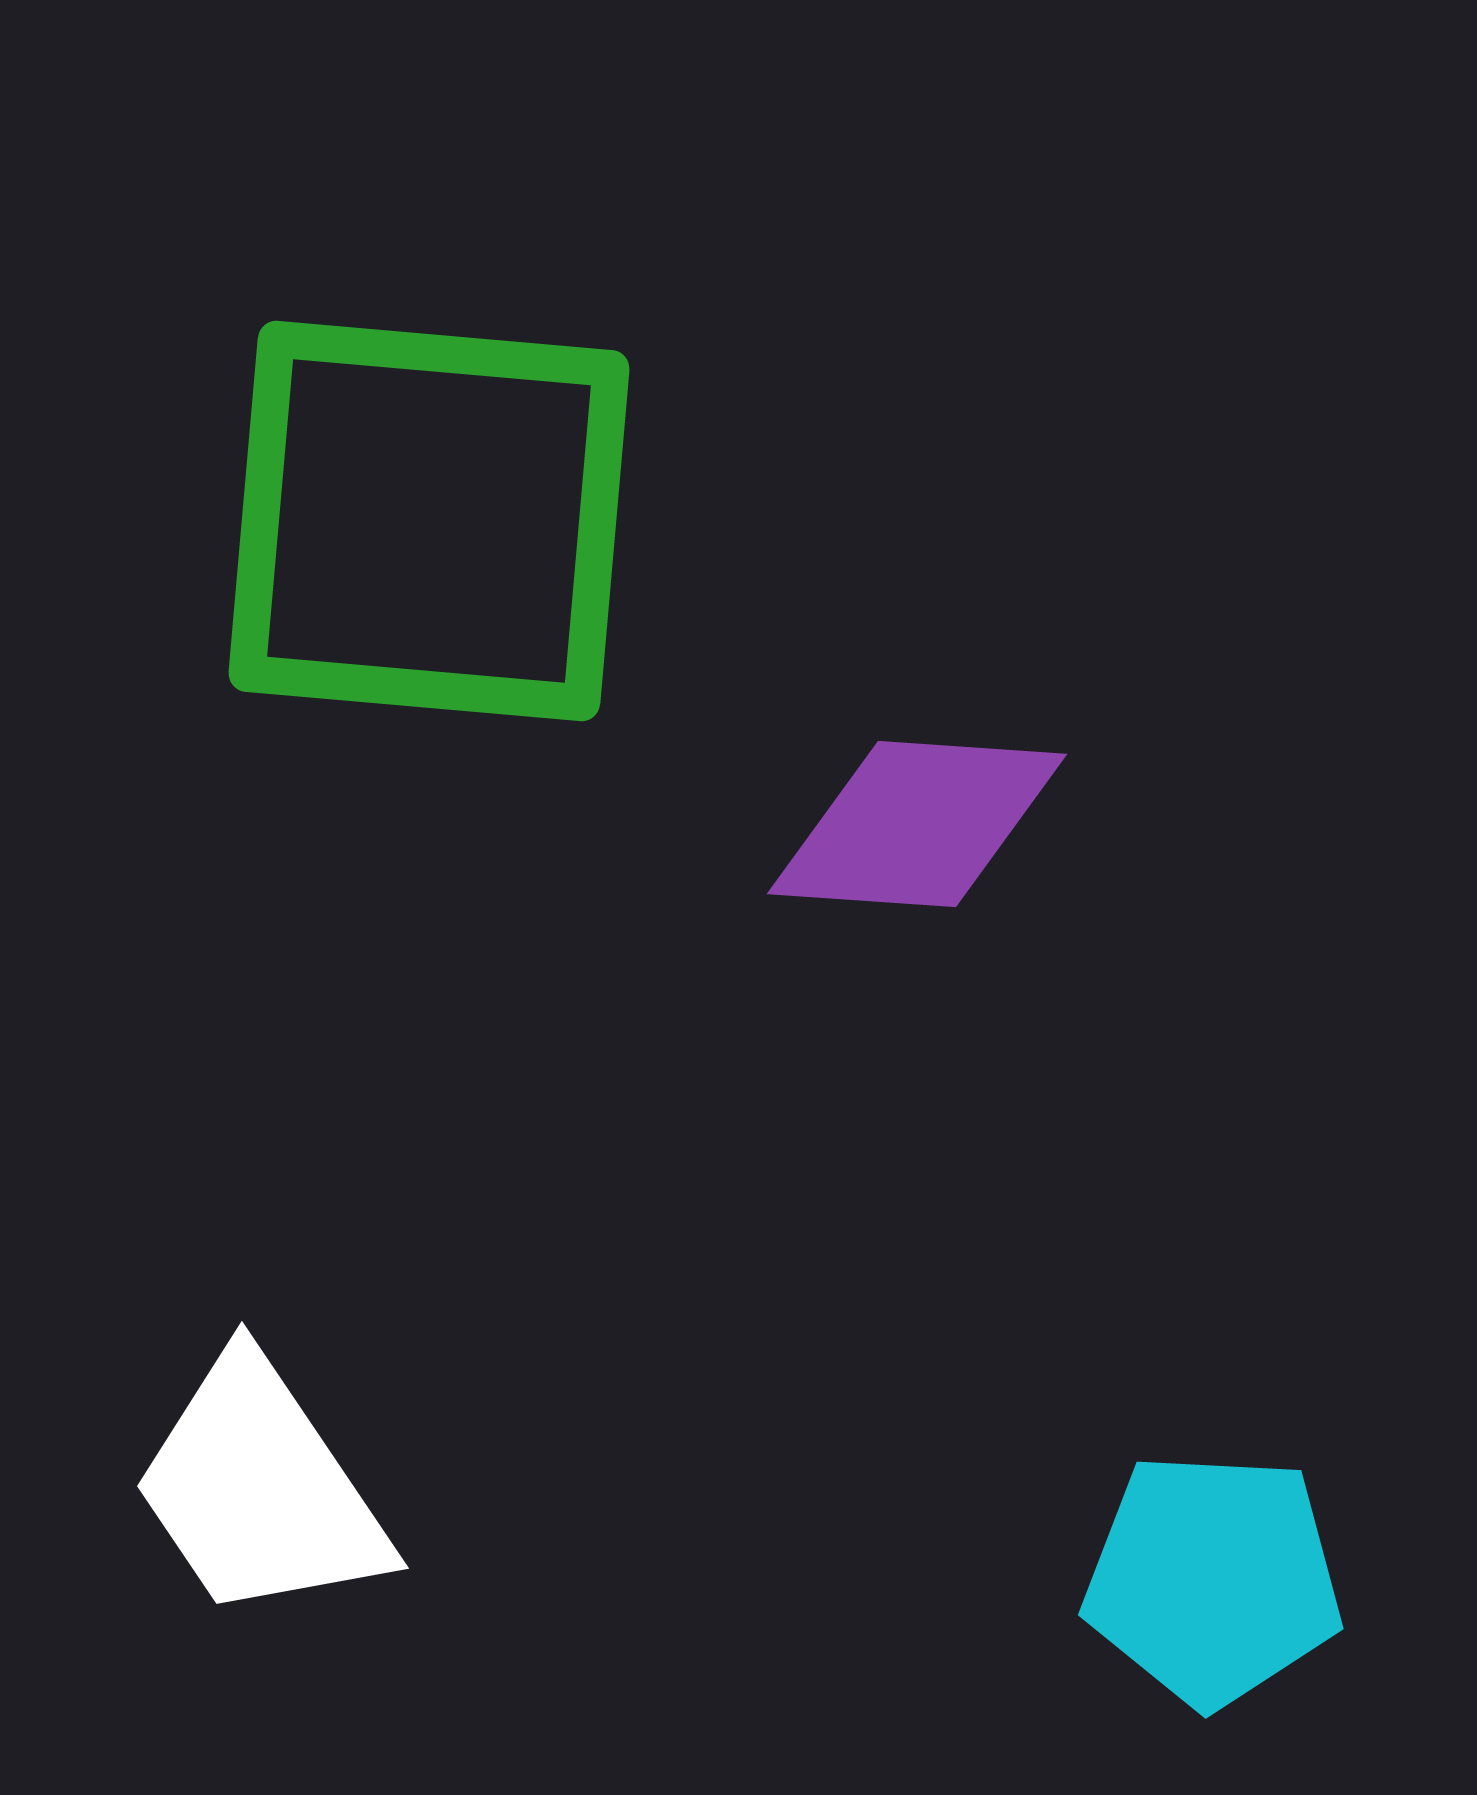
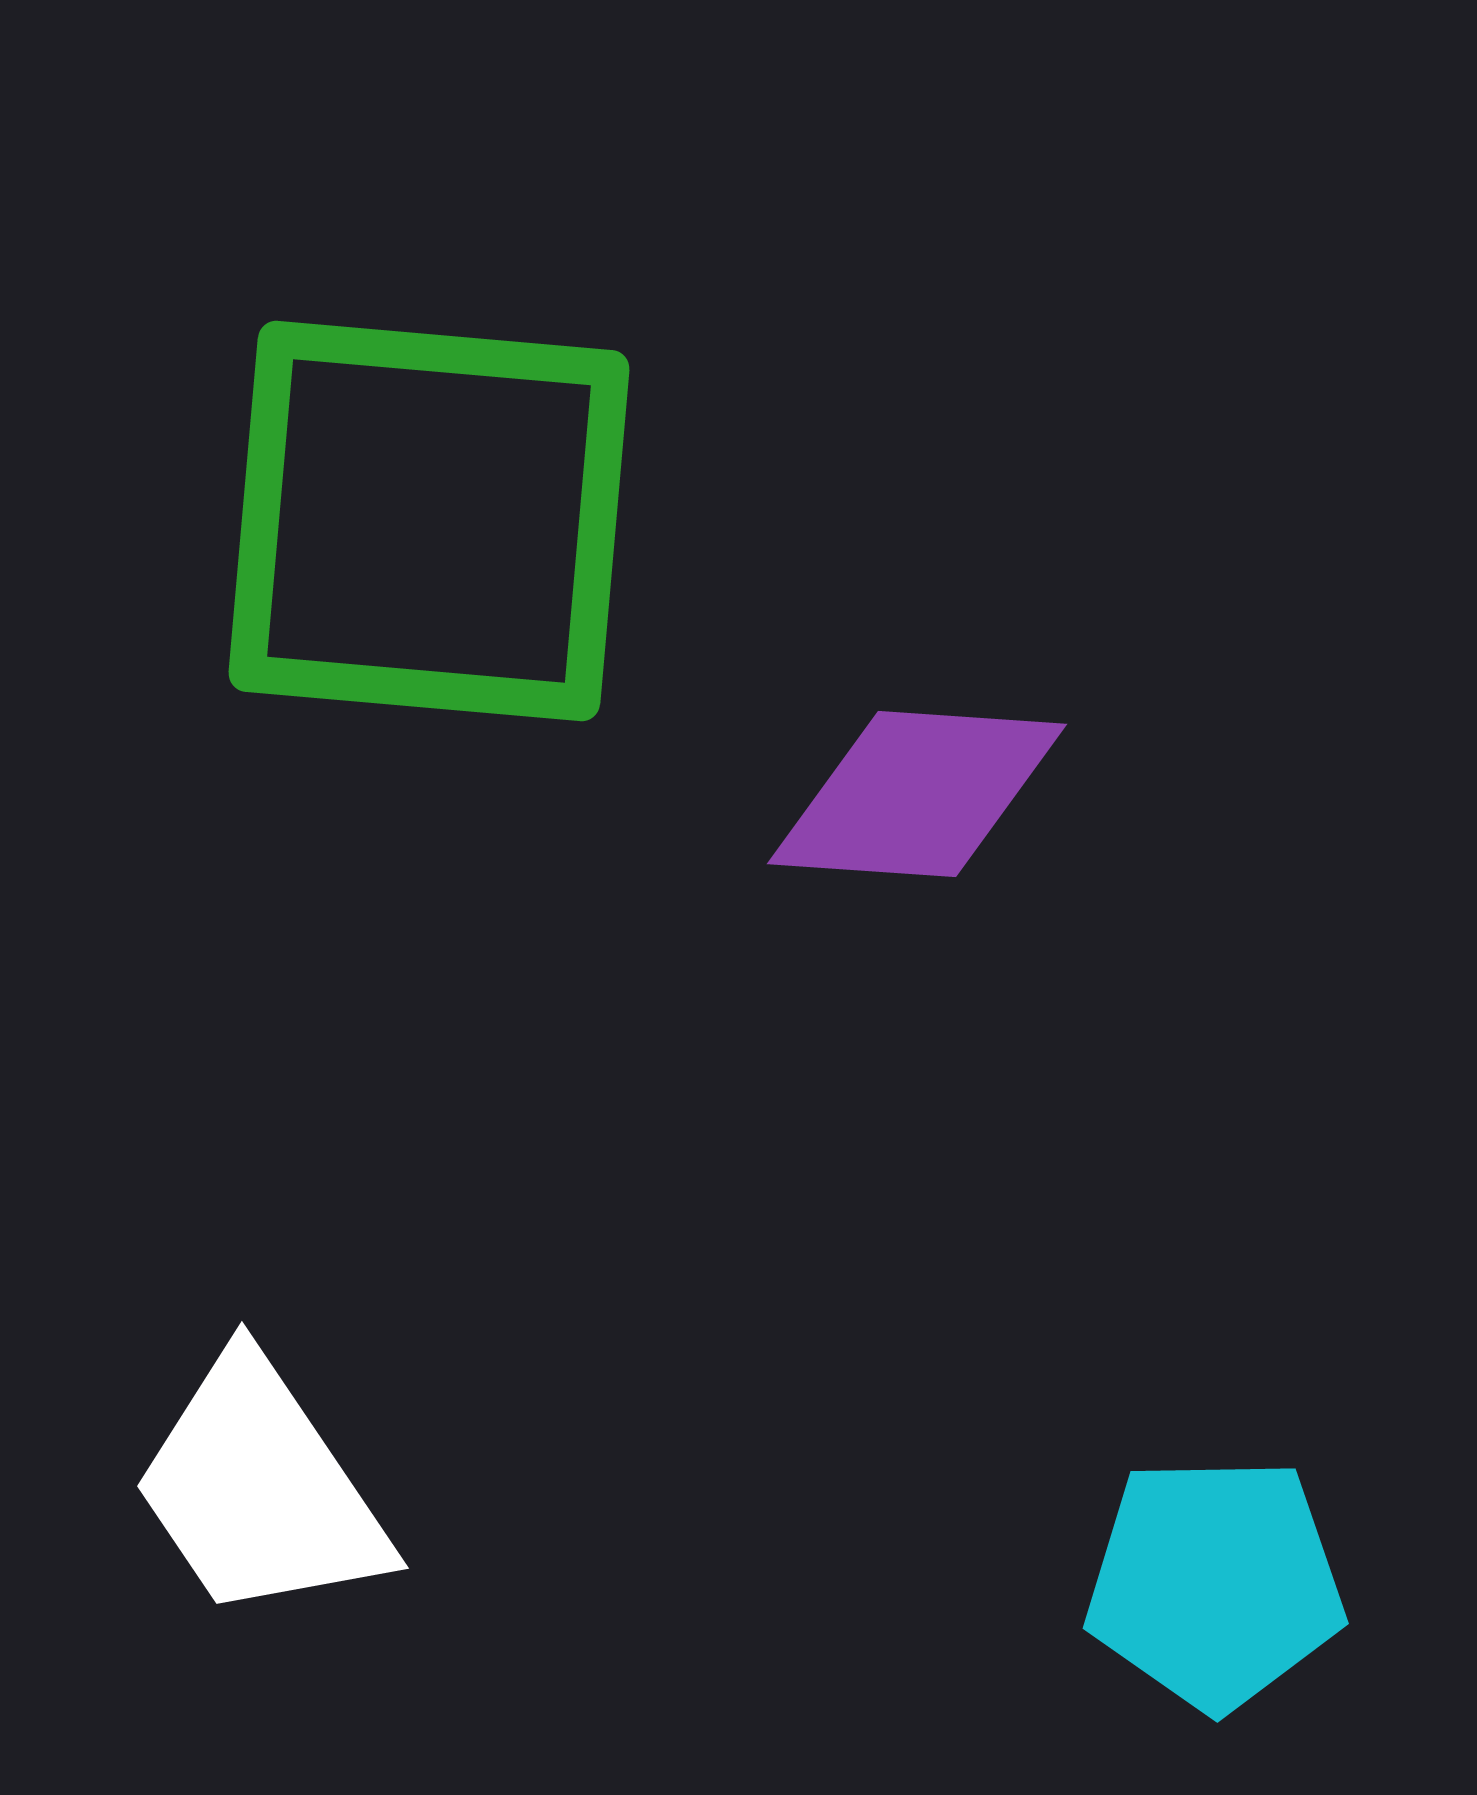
purple diamond: moved 30 px up
cyan pentagon: moved 2 px right, 4 px down; rotated 4 degrees counterclockwise
